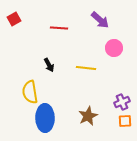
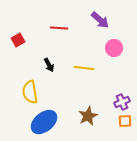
red square: moved 4 px right, 21 px down
yellow line: moved 2 px left
blue ellipse: moved 1 px left, 4 px down; rotated 52 degrees clockwise
